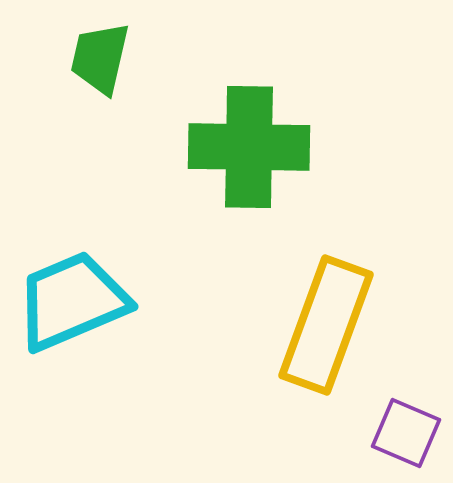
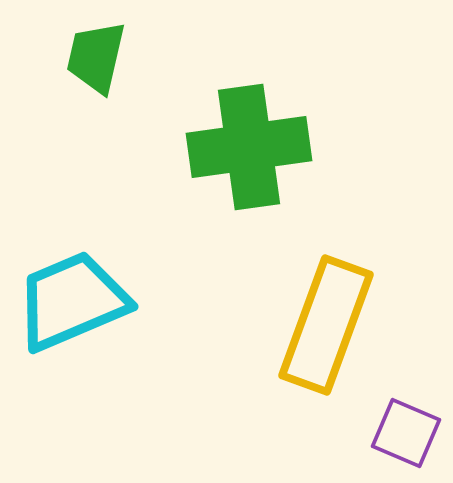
green trapezoid: moved 4 px left, 1 px up
green cross: rotated 9 degrees counterclockwise
